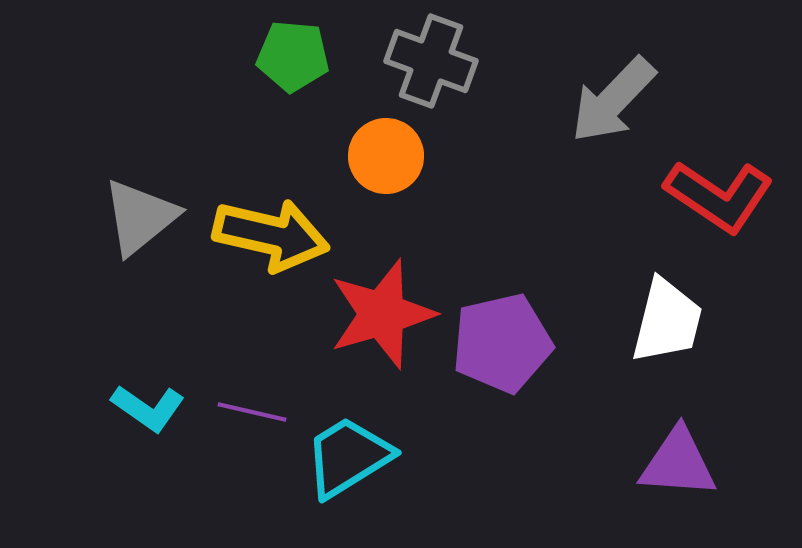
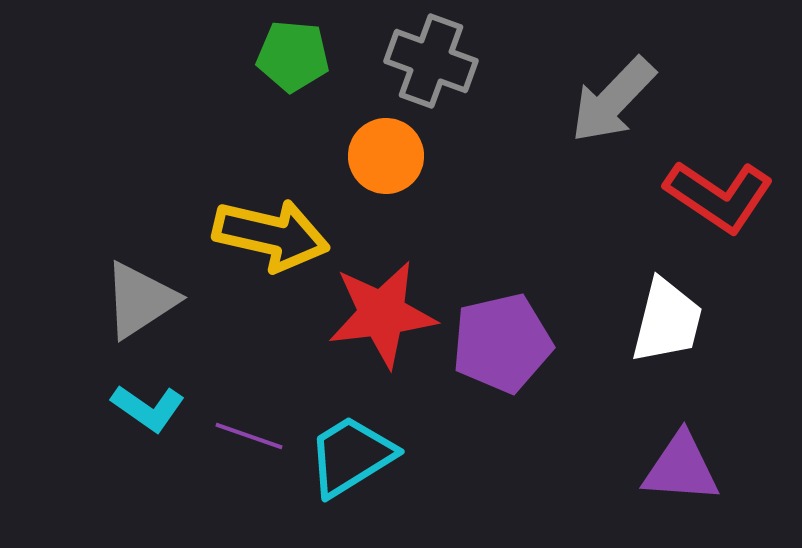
gray triangle: moved 83 px down; rotated 6 degrees clockwise
red star: rotated 9 degrees clockwise
purple line: moved 3 px left, 24 px down; rotated 6 degrees clockwise
cyan trapezoid: moved 3 px right, 1 px up
purple triangle: moved 3 px right, 5 px down
